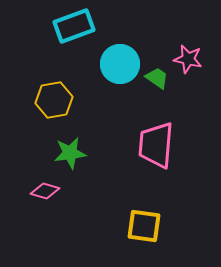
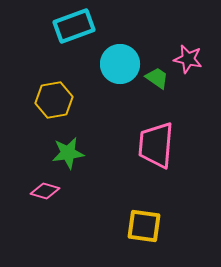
green star: moved 2 px left
